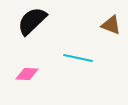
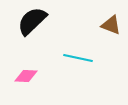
pink diamond: moved 1 px left, 2 px down
